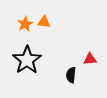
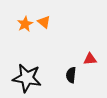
orange triangle: rotated 32 degrees clockwise
black star: moved 18 px down; rotated 28 degrees counterclockwise
